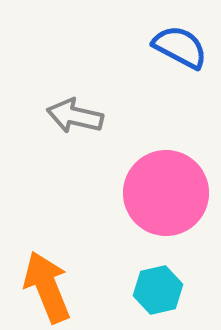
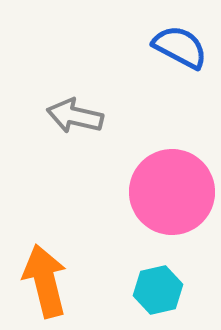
pink circle: moved 6 px right, 1 px up
orange arrow: moved 2 px left, 6 px up; rotated 8 degrees clockwise
